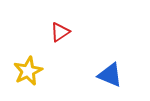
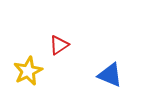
red triangle: moved 1 px left, 13 px down
